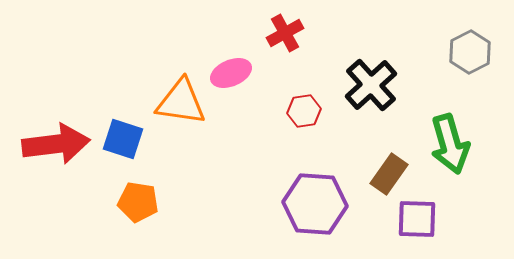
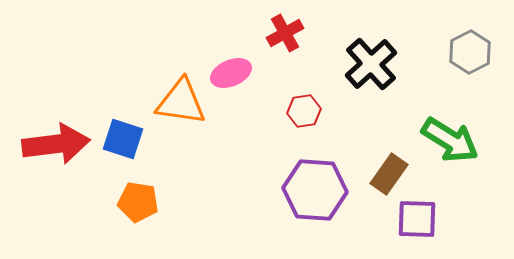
black cross: moved 21 px up
green arrow: moved 4 px up; rotated 42 degrees counterclockwise
purple hexagon: moved 14 px up
